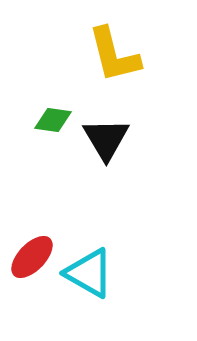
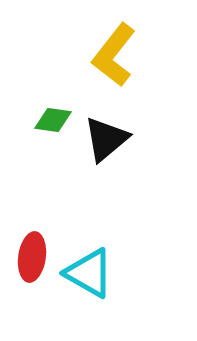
yellow L-shape: rotated 52 degrees clockwise
black triangle: rotated 21 degrees clockwise
red ellipse: rotated 36 degrees counterclockwise
